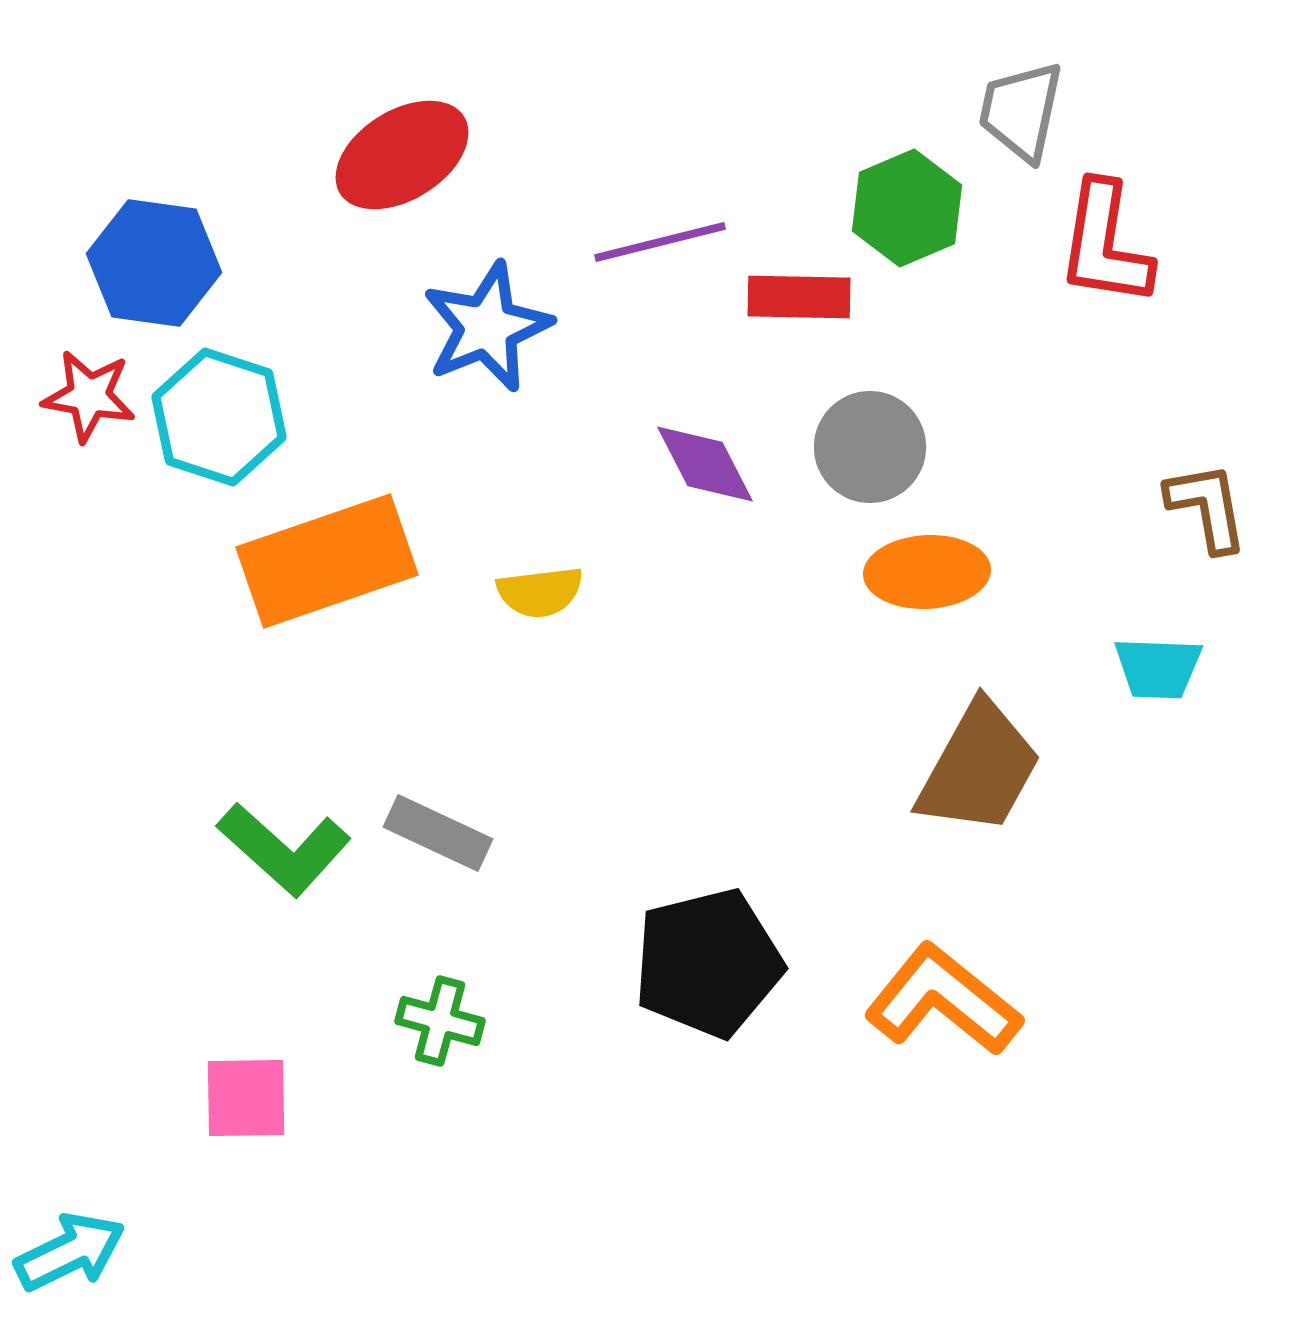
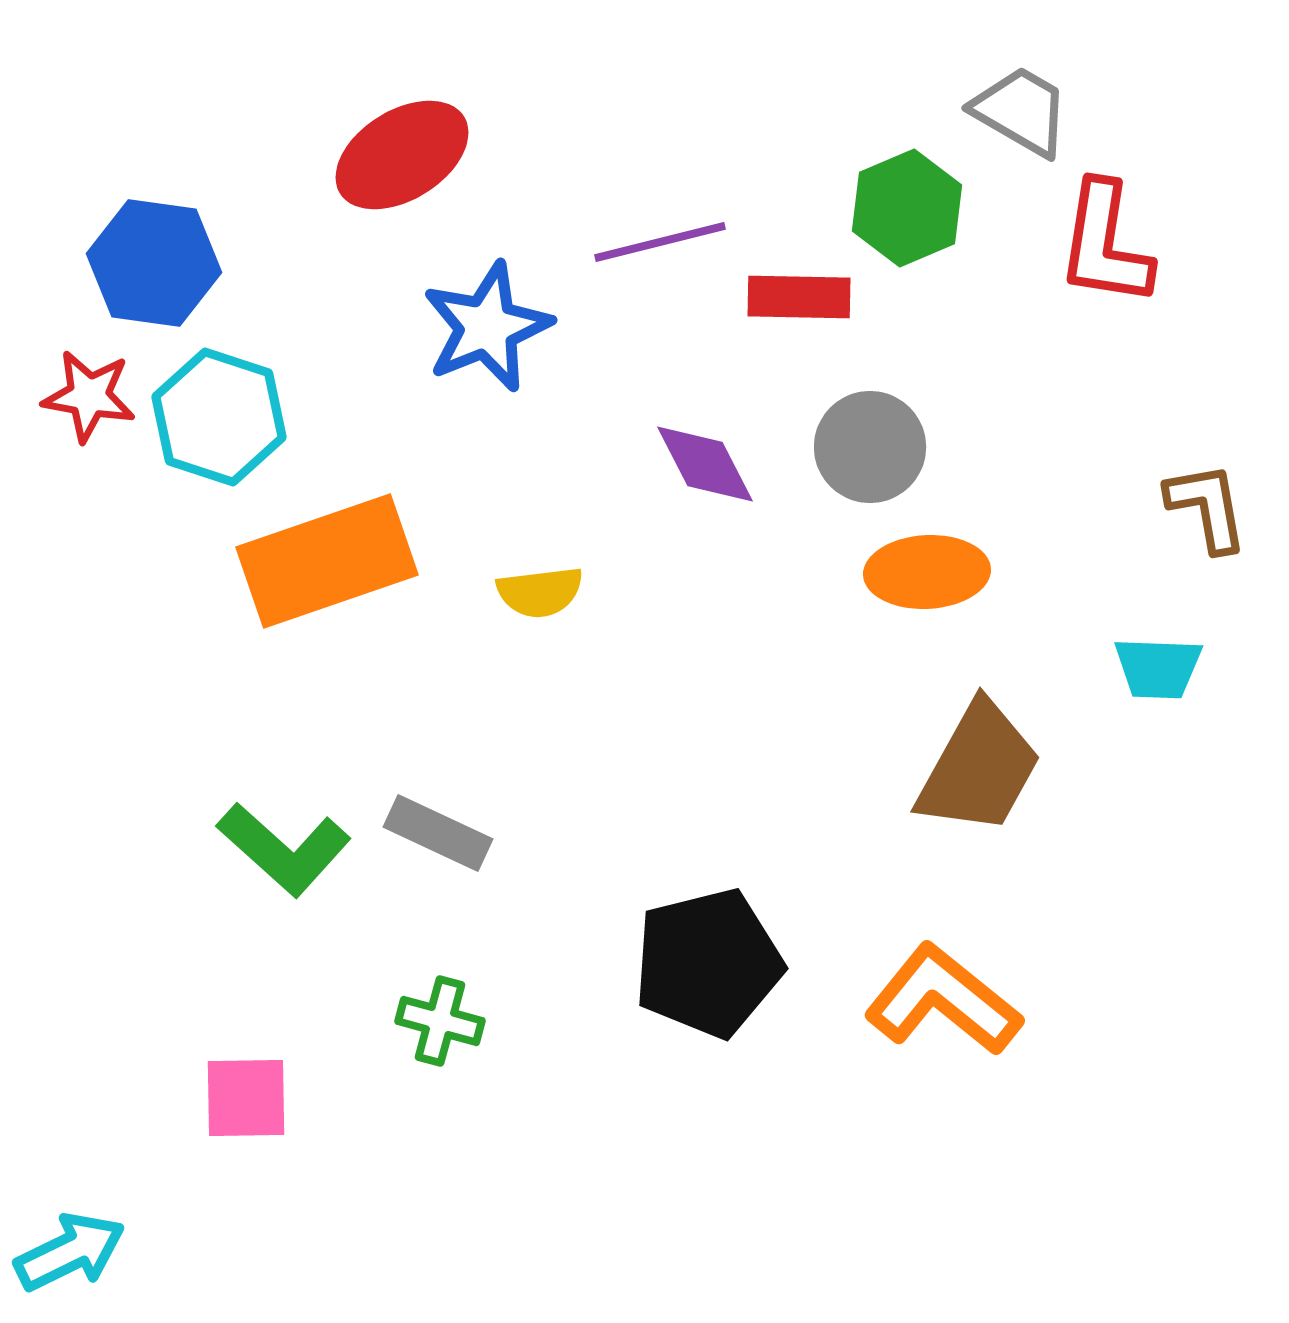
gray trapezoid: rotated 108 degrees clockwise
